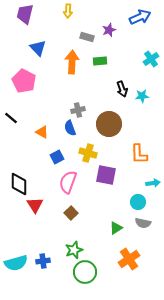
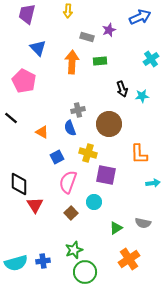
purple trapezoid: moved 2 px right
cyan circle: moved 44 px left
